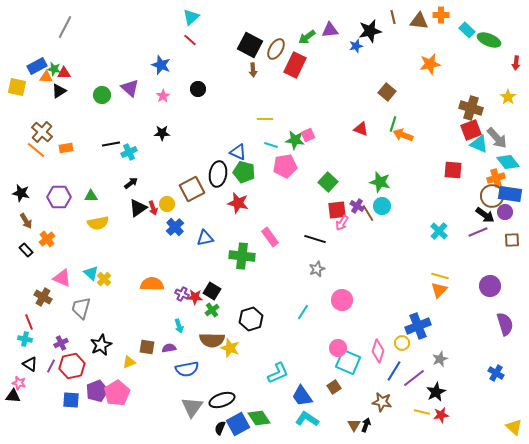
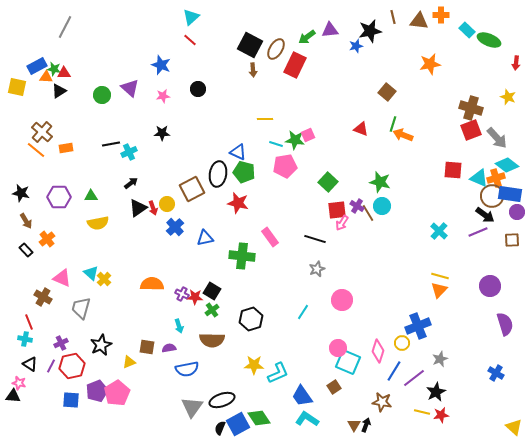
pink star at (163, 96): rotated 24 degrees clockwise
yellow star at (508, 97): rotated 14 degrees counterclockwise
cyan triangle at (479, 144): moved 34 px down
cyan line at (271, 145): moved 5 px right, 1 px up
cyan diamond at (508, 162): moved 1 px left, 3 px down; rotated 15 degrees counterclockwise
purple circle at (505, 212): moved 12 px right
yellow star at (230, 348): moved 24 px right, 17 px down; rotated 18 degrees counterclockwise
